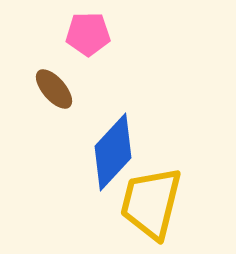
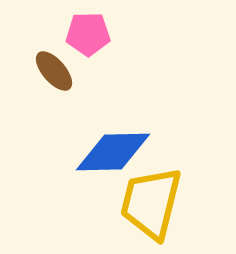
brown ellipse: moved 18 px up
blue diamond: rotated 46 degrees clockwise
